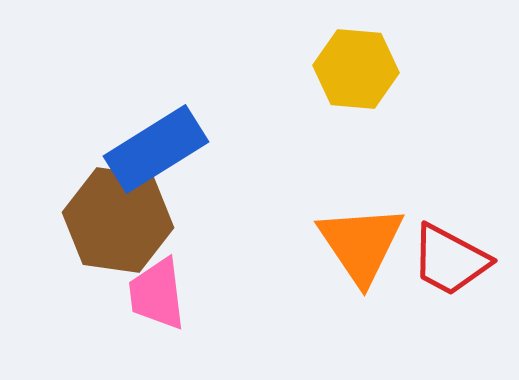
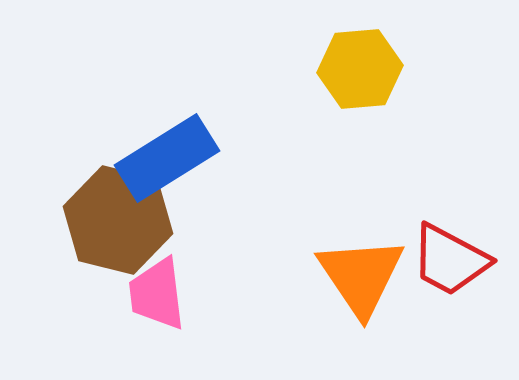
yellow hexagon: moved 4 px right; rotated 10 degrees counterclockwise
blue rectangle: moved 11 px right, 9 px down
brown hexagon: rotated 6 degrees clockwise
orange triangle: moved 32 px down
